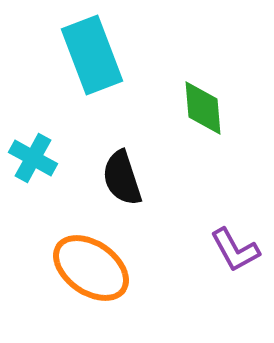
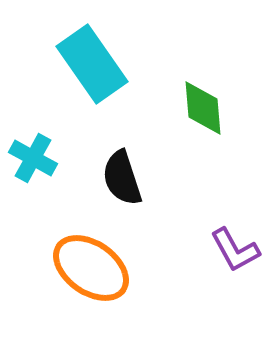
cyan rectangle: moved 9 px down; rotated 14 degrees counterclockwise
